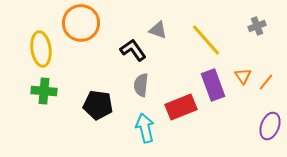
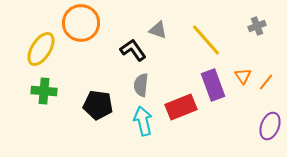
yellow ellipse: rotated 40 degrees clockwise
cyan arrow: moved 2 px left, 7 px up
